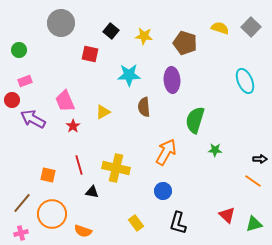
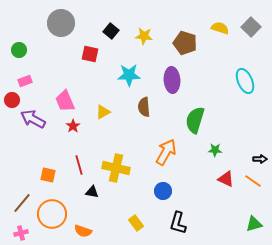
red triangle: moved 1 px left, 36 px up; rotated 18 degrees counterclockwise
